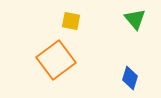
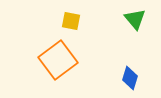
orange square: moved 2 px right
